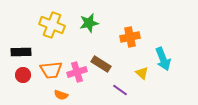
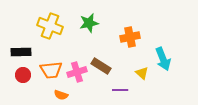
yellow cross: moved 2 px left, 1 px down
brown rectangle: moved 2 px down
purple line: rotated 35 degrees counterclockwise
